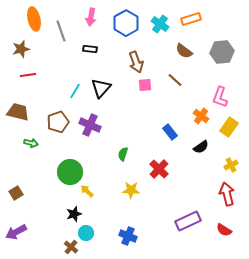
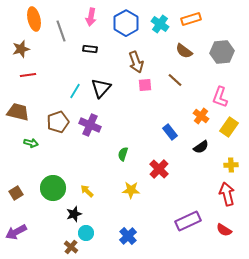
yellow cross: rotated 24 degrees clockwise
green circle: moved 17 px left, 16 px down
blue cross: rotated 24 degrees clockwise
